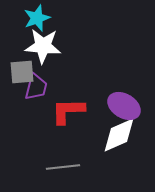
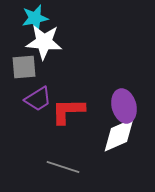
cyan star: moved 2 px left; rotated 8 degrees clockwise
white star: moved 1 px right, 4 px up
gray square: moved 2 px right, 5 px up
purple trapezoid: moved 2 px right, 12 px down; rotated 44 degrees clockwise
purple ellipse: rotated 44 degrees clockwise
gray line: rotated 24 degrees clockwise
